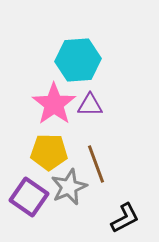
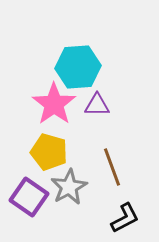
cyan hexagon: moved 7 px down
purple triangle: moved 7 px right
yellow pentagon: rotated 15 degrees clockwise
brown line: moved 16 px right, 3 px down
gray star: rotated 6 degrees counterclockwise
